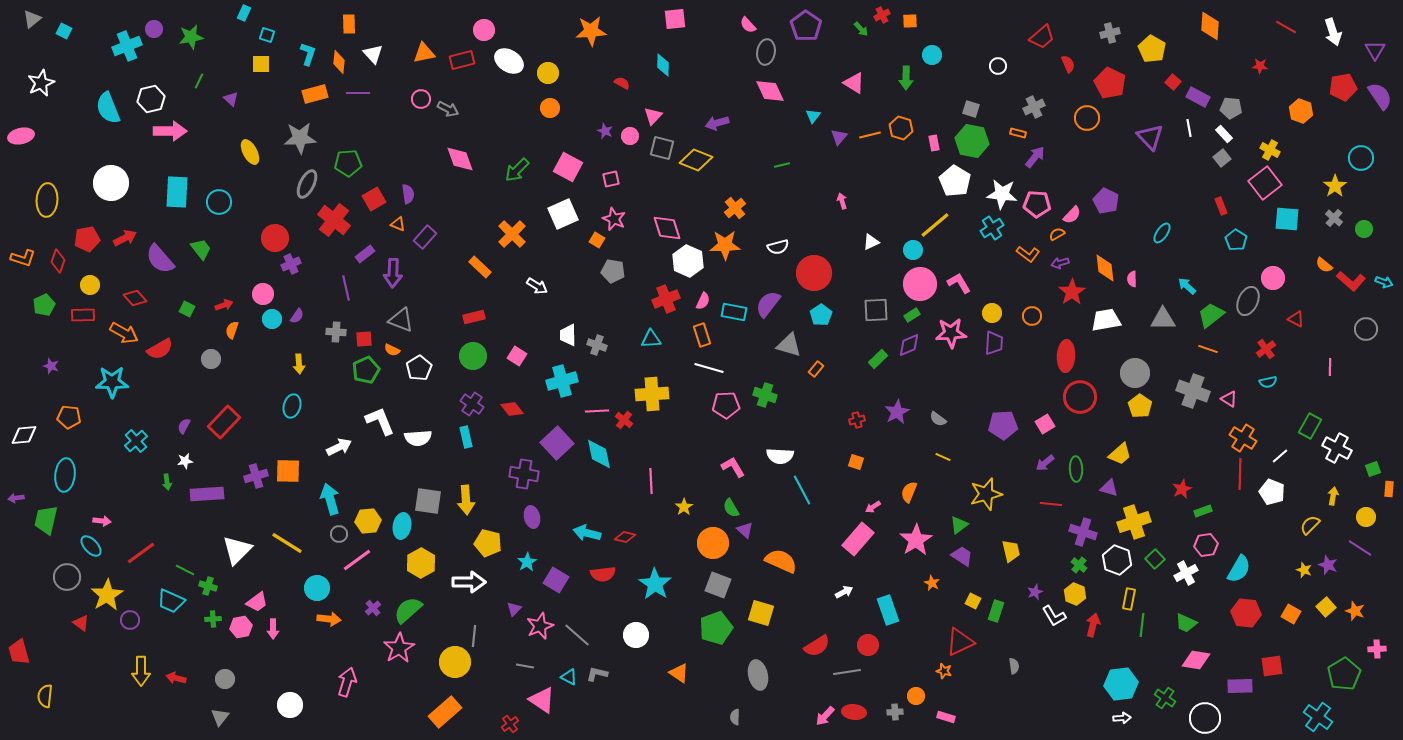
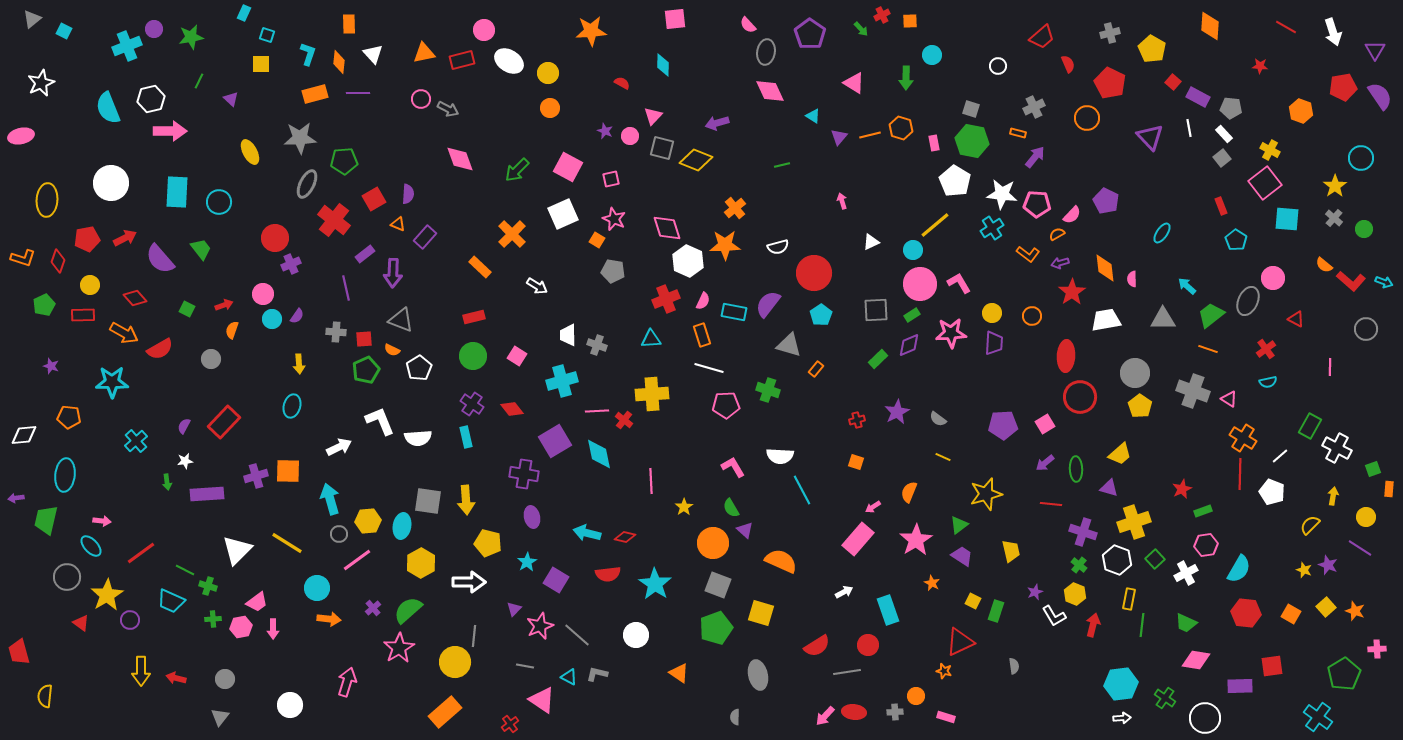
purple pentagon at (806, 26): moved 4 px right, 8 px down
cyan triangle at (813, 116): rotated 35 degrees counterclockwise
green pentagon at (348, 163): moved 4 px left, 2 px up
purple semicircle at (408, 194): rotated 12 degrees clockwise
green cross at (765, 395): moved 3 px right, 5 px up
purple square at (557, 443): moved 2 px left, 2 px up; rotated 12 degrees clockwise
red semicircle at (603, 574): moved 5 px right
